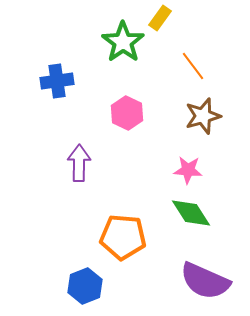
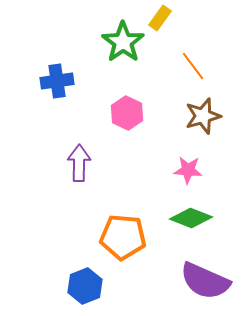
green diamond: moved 5 px down; rotated 36 degrees counterclockwise
